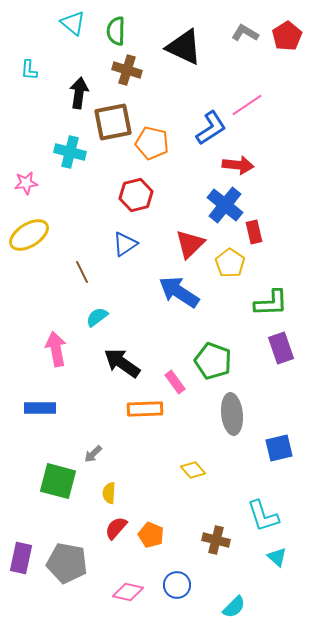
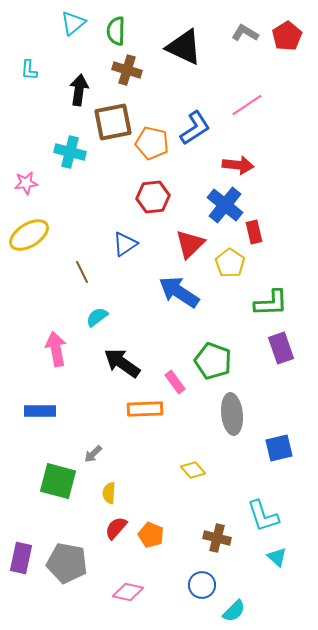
cyan triangle at (73, 23): rotated 40 degrees clockwise
black arrow at (79, 93): moved 3 px up
blue L-shape at (211, 128): moved 16 px left
red hexagon at (136, 195): moved 17 px right, 2 px down; rotated 8 degrees clockwise
blue rectangle at (40, 408): moved 3 px down
brown cross at (216, 540): moved 1 px right, 2 px up
blue circle at (177, 585): moved 25 px right
cyan semicircle at (234, 607): moved 4 px down
